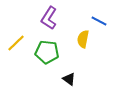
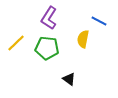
green pentagon: moved 4 px up
